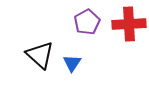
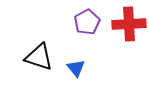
black triangle: moved 1 px left, 2 px down; rotated 24 degrees counterclockwise
blue triangle: moved 4 px right, 5 px down; rotated 12 degrees counterclockwise
